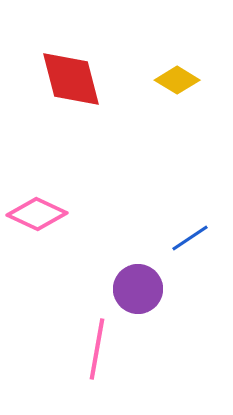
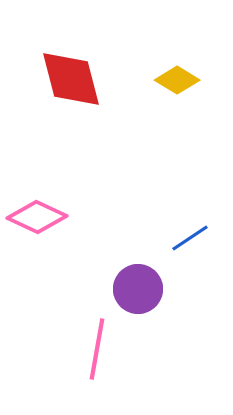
pink diamond: moved 3 px down
